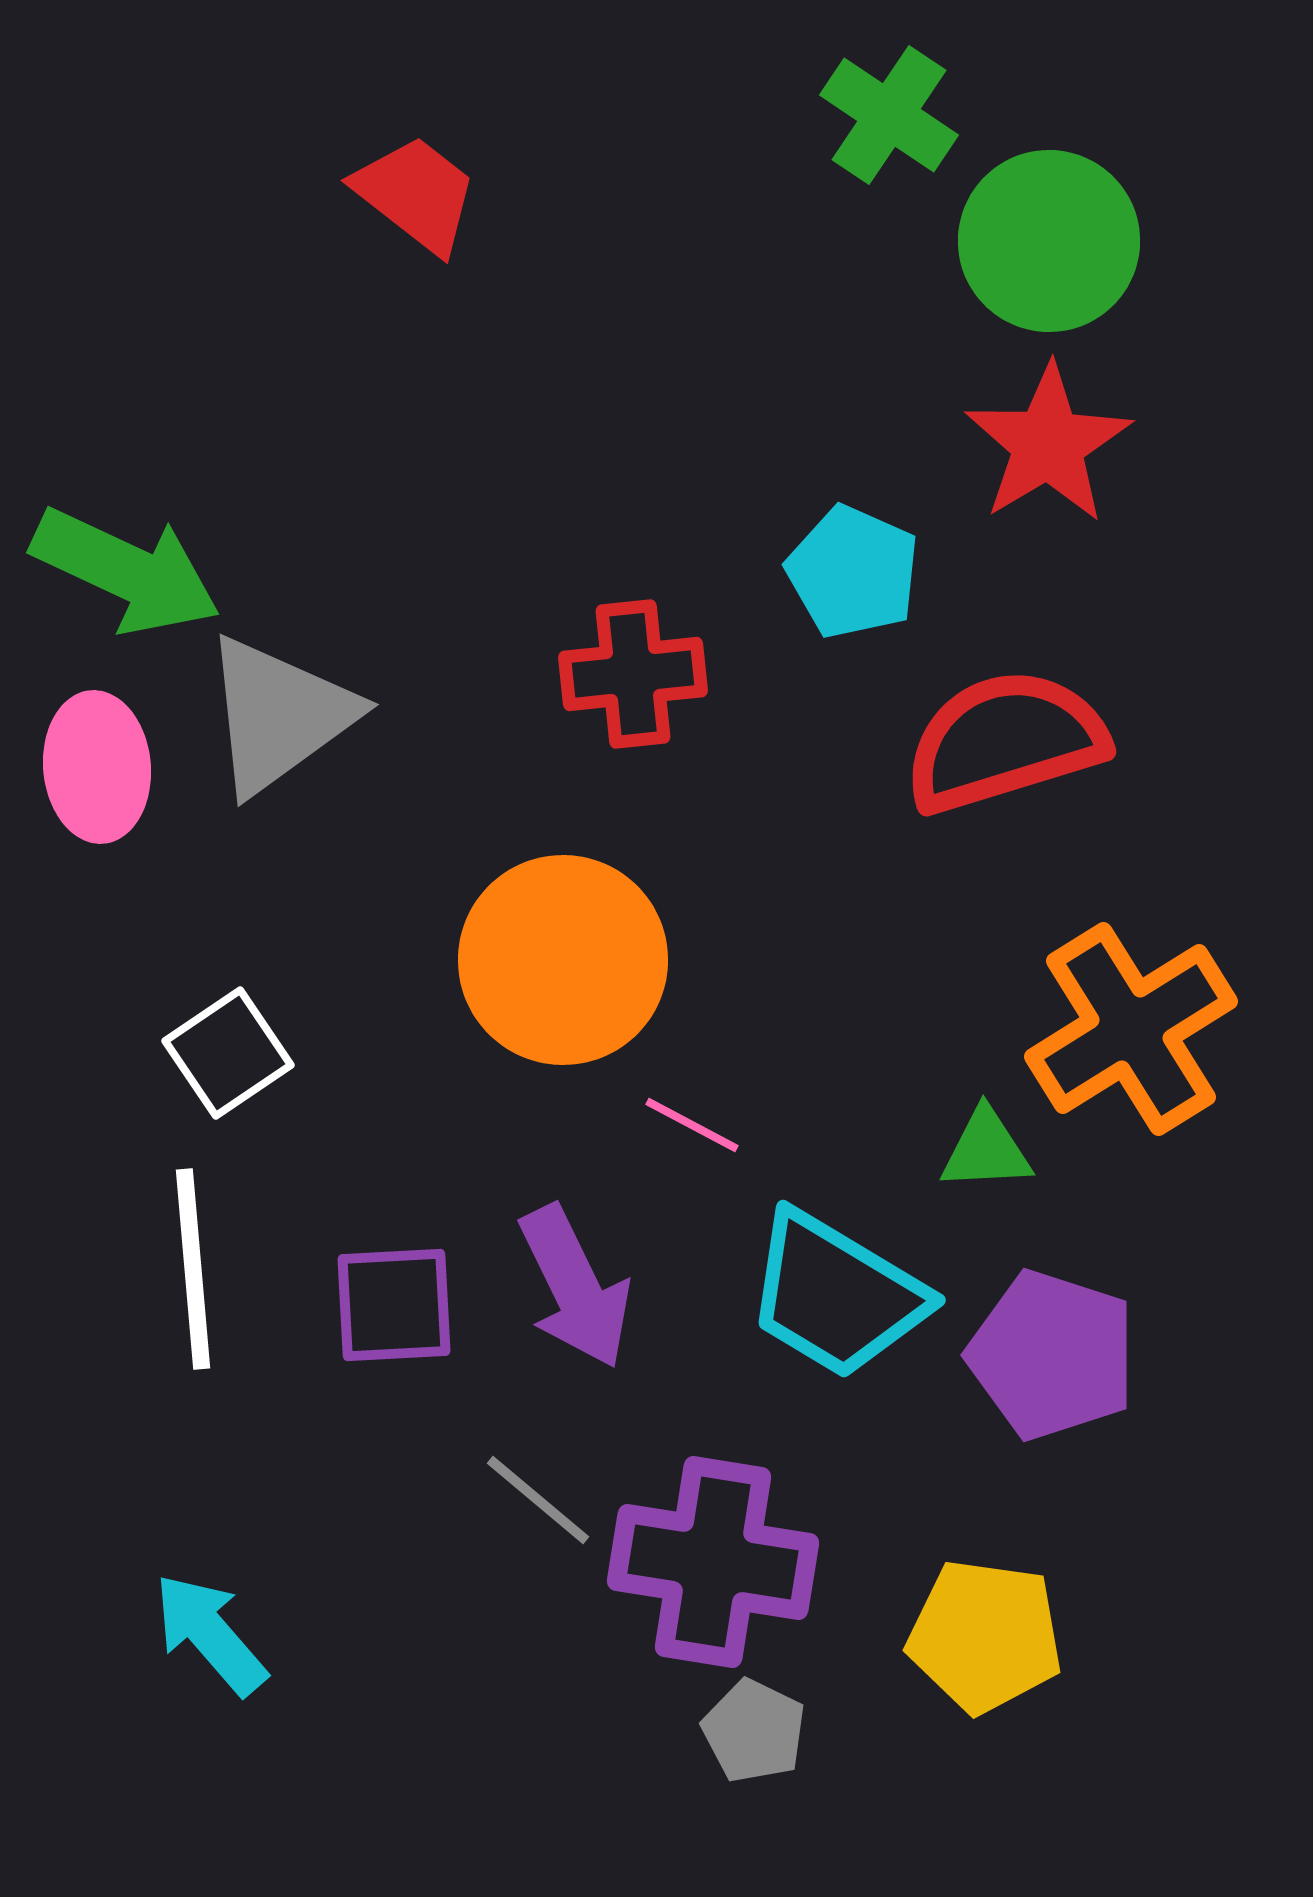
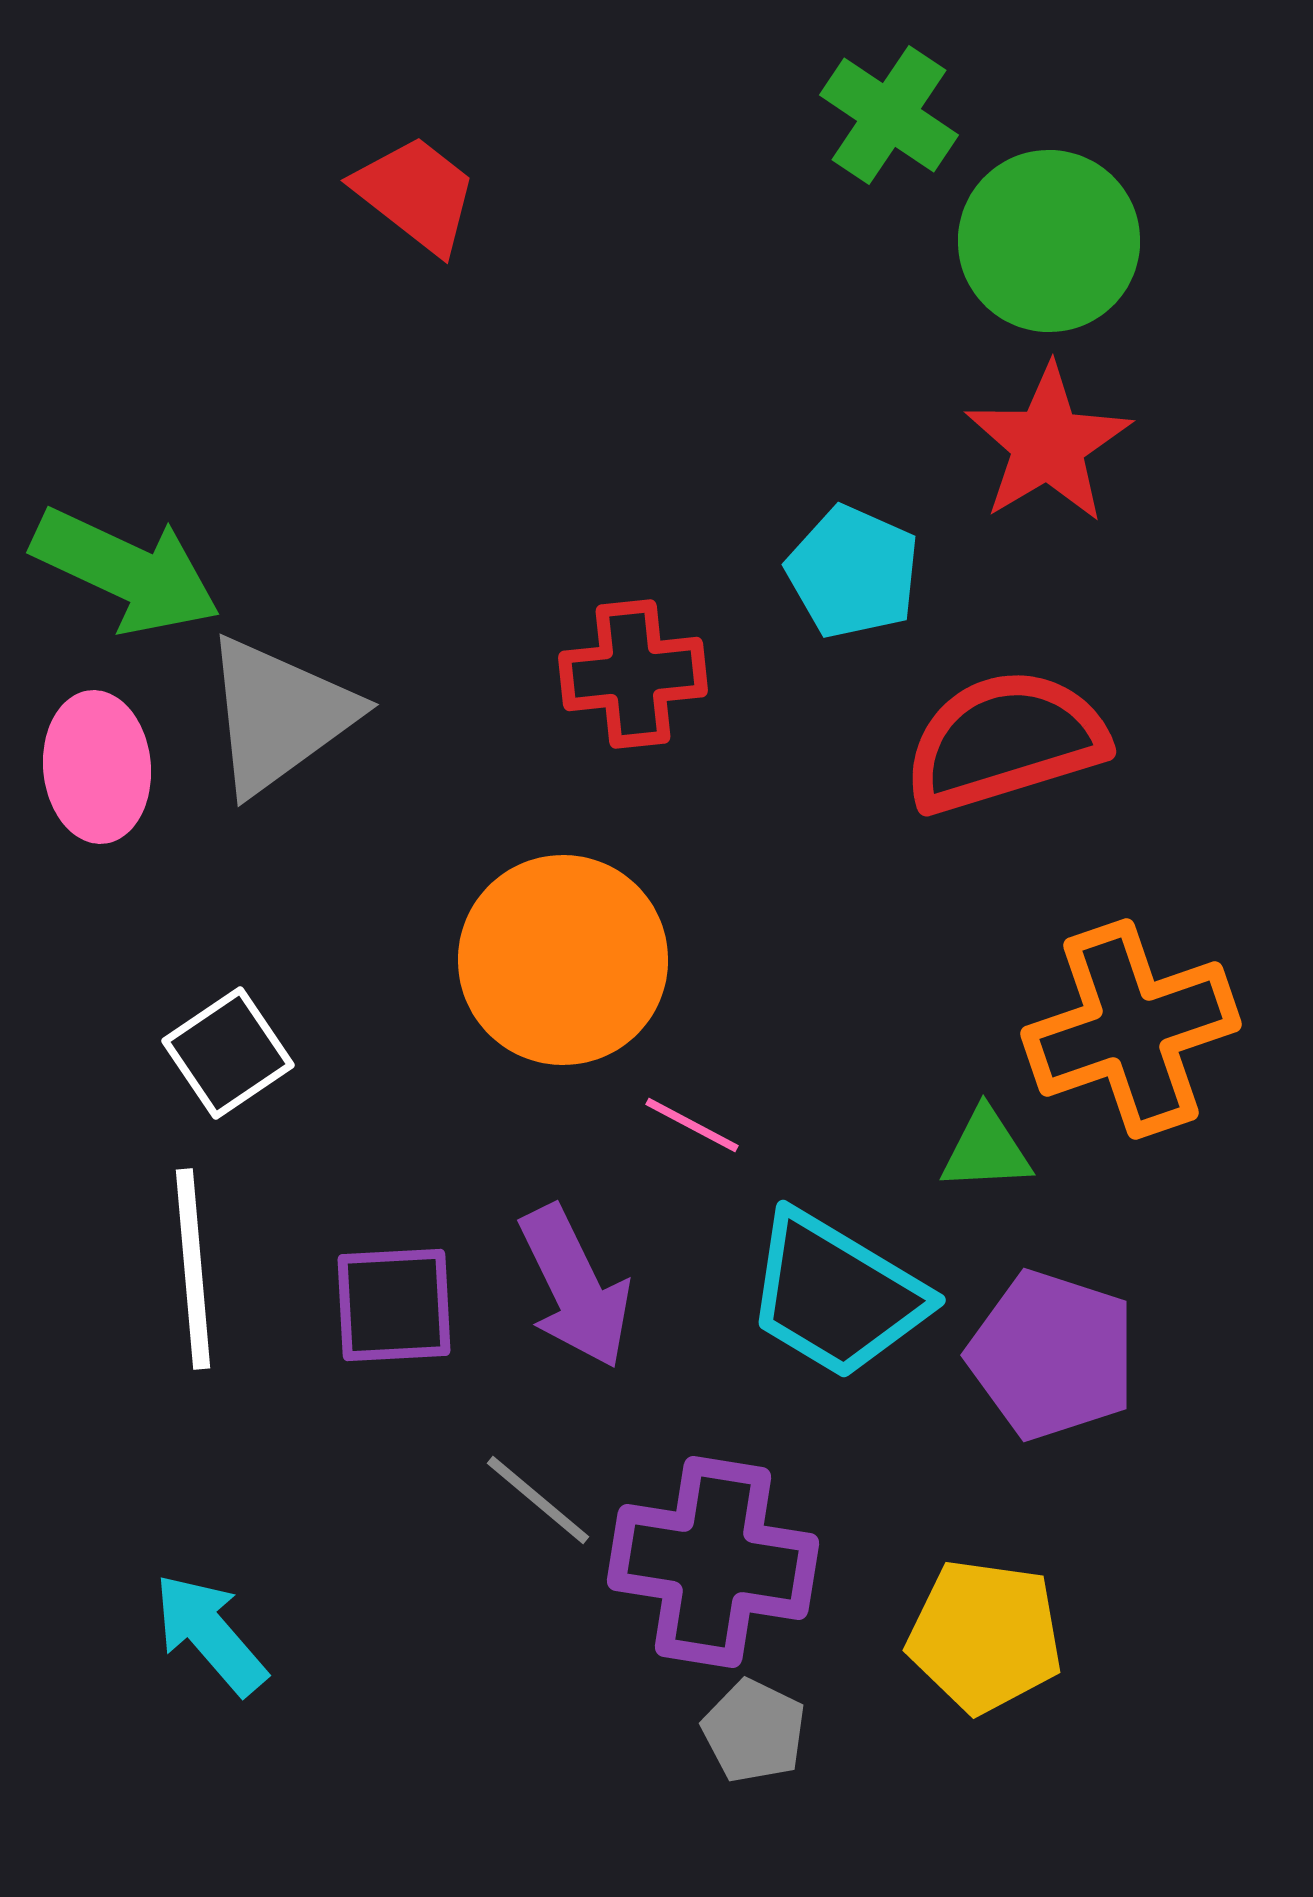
orange cross: rotated 13 degrees clockwise
